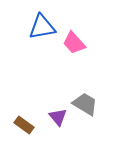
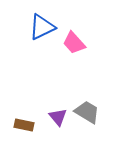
blue triangle: rotated 16 degrees counterclockwise
gray trapezoid: moved 2 px right, 8 px down
brown rectangle: rotated 24 degrees counterclockwise
